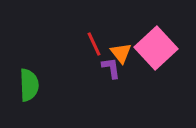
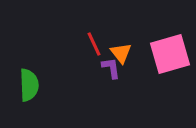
pink square: moved 14 px right, 6 px down; rotated 27 degrees clockwise
